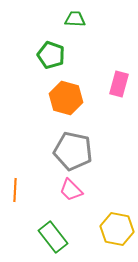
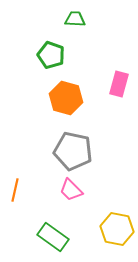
orange line: rotated 10 degrees clockwise
green rectangle: rotated 16 degrees counterclockwise
